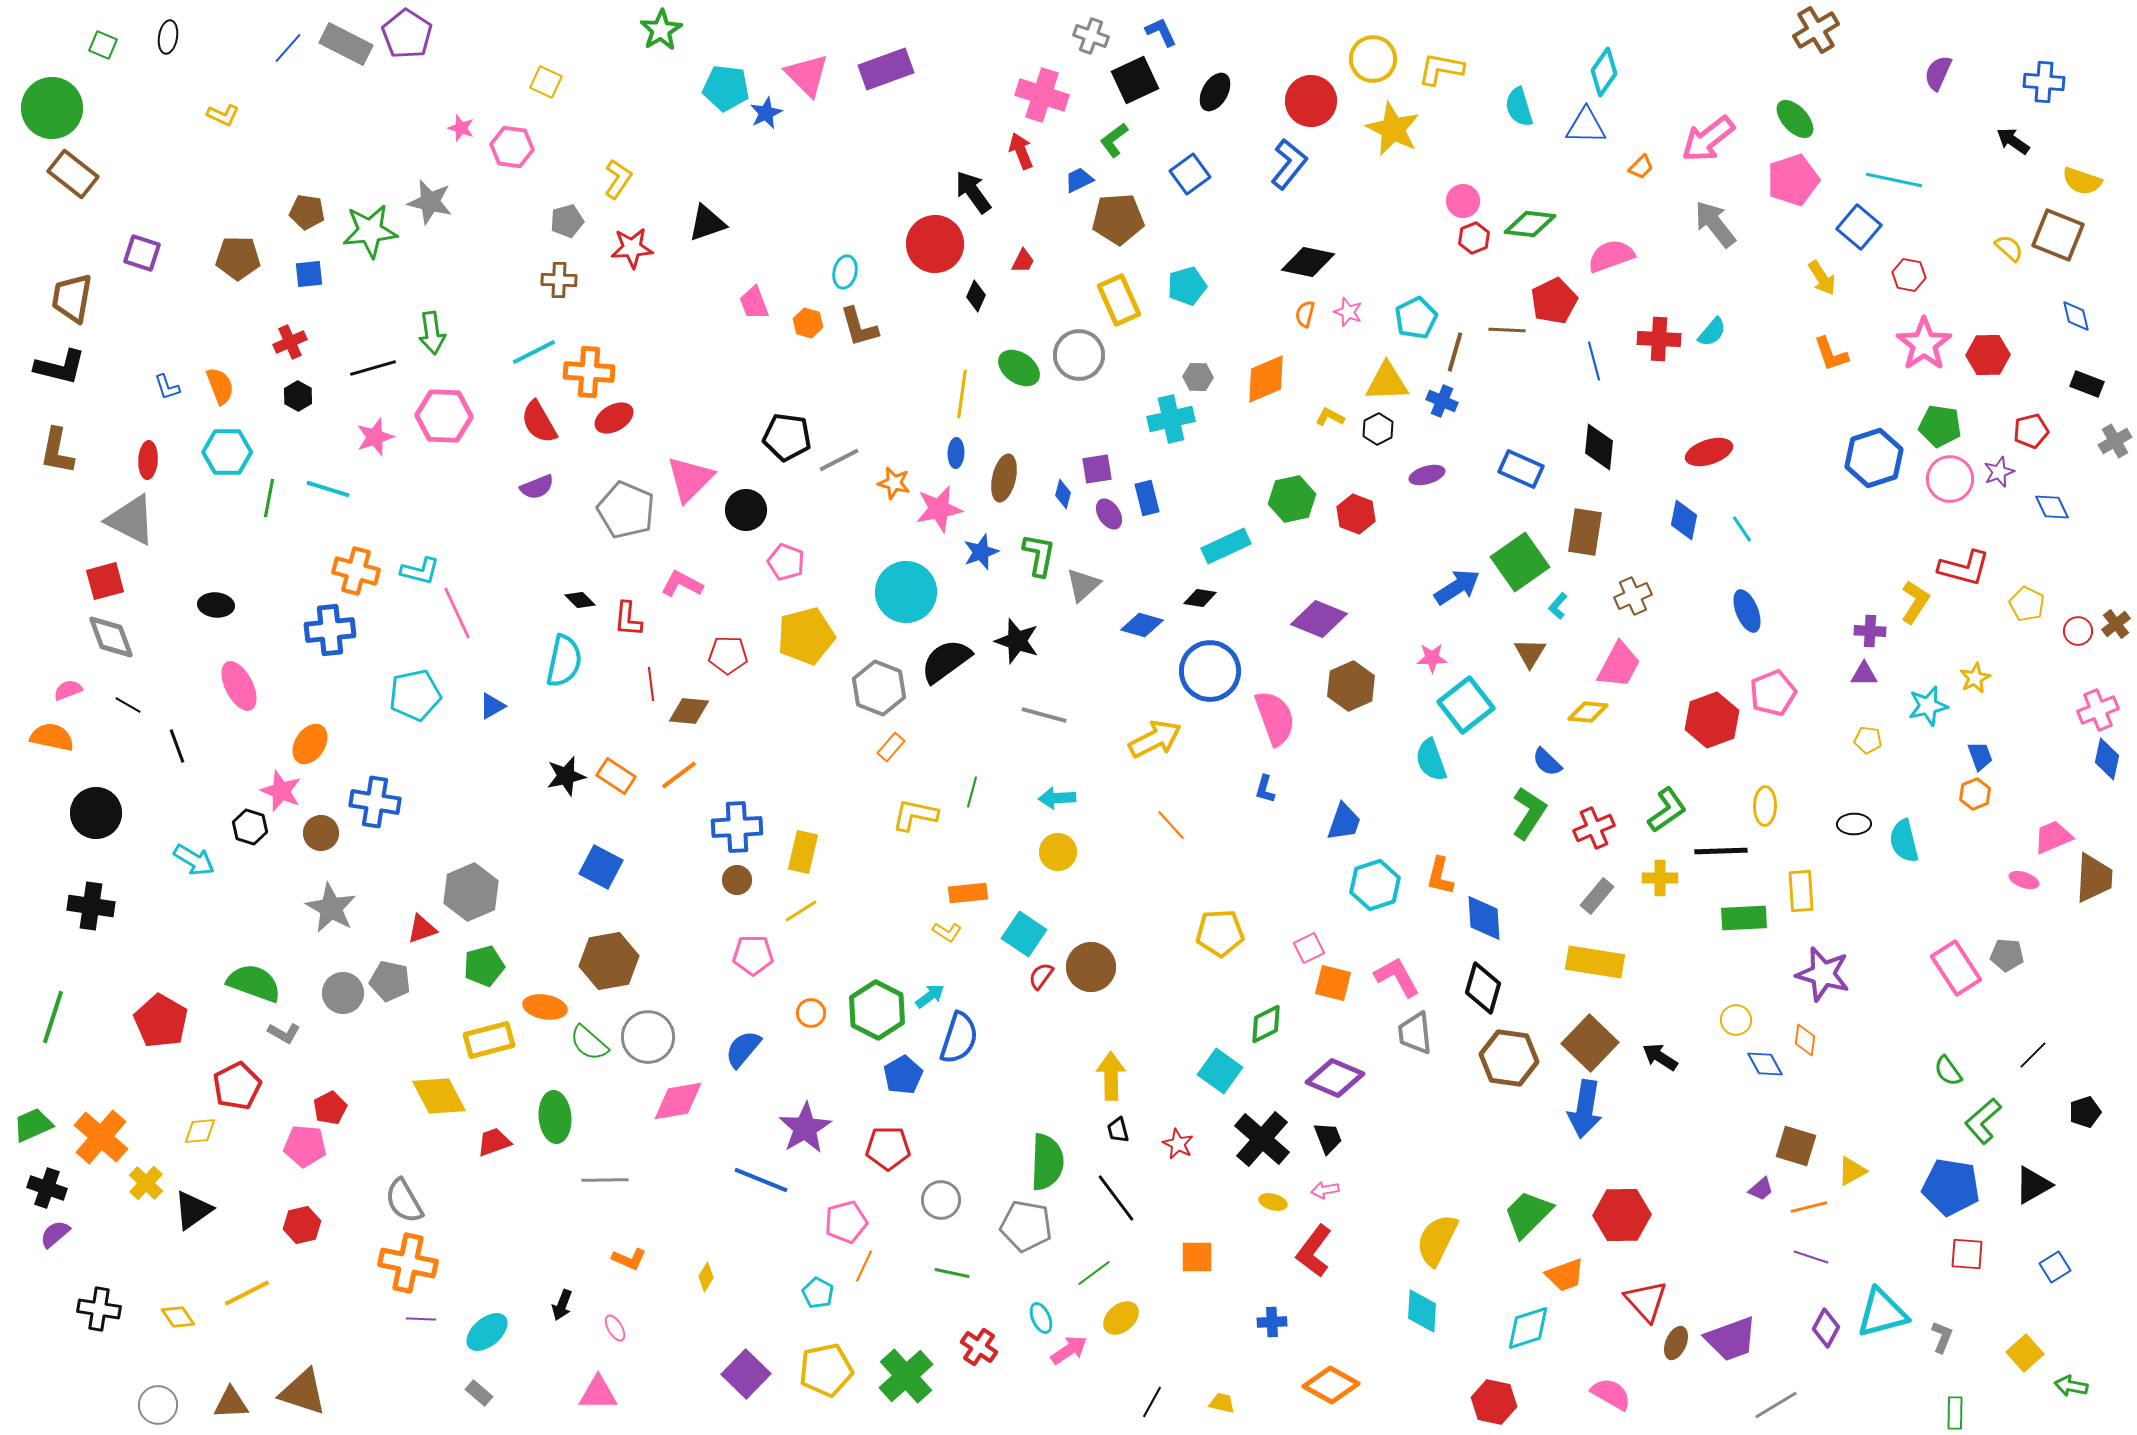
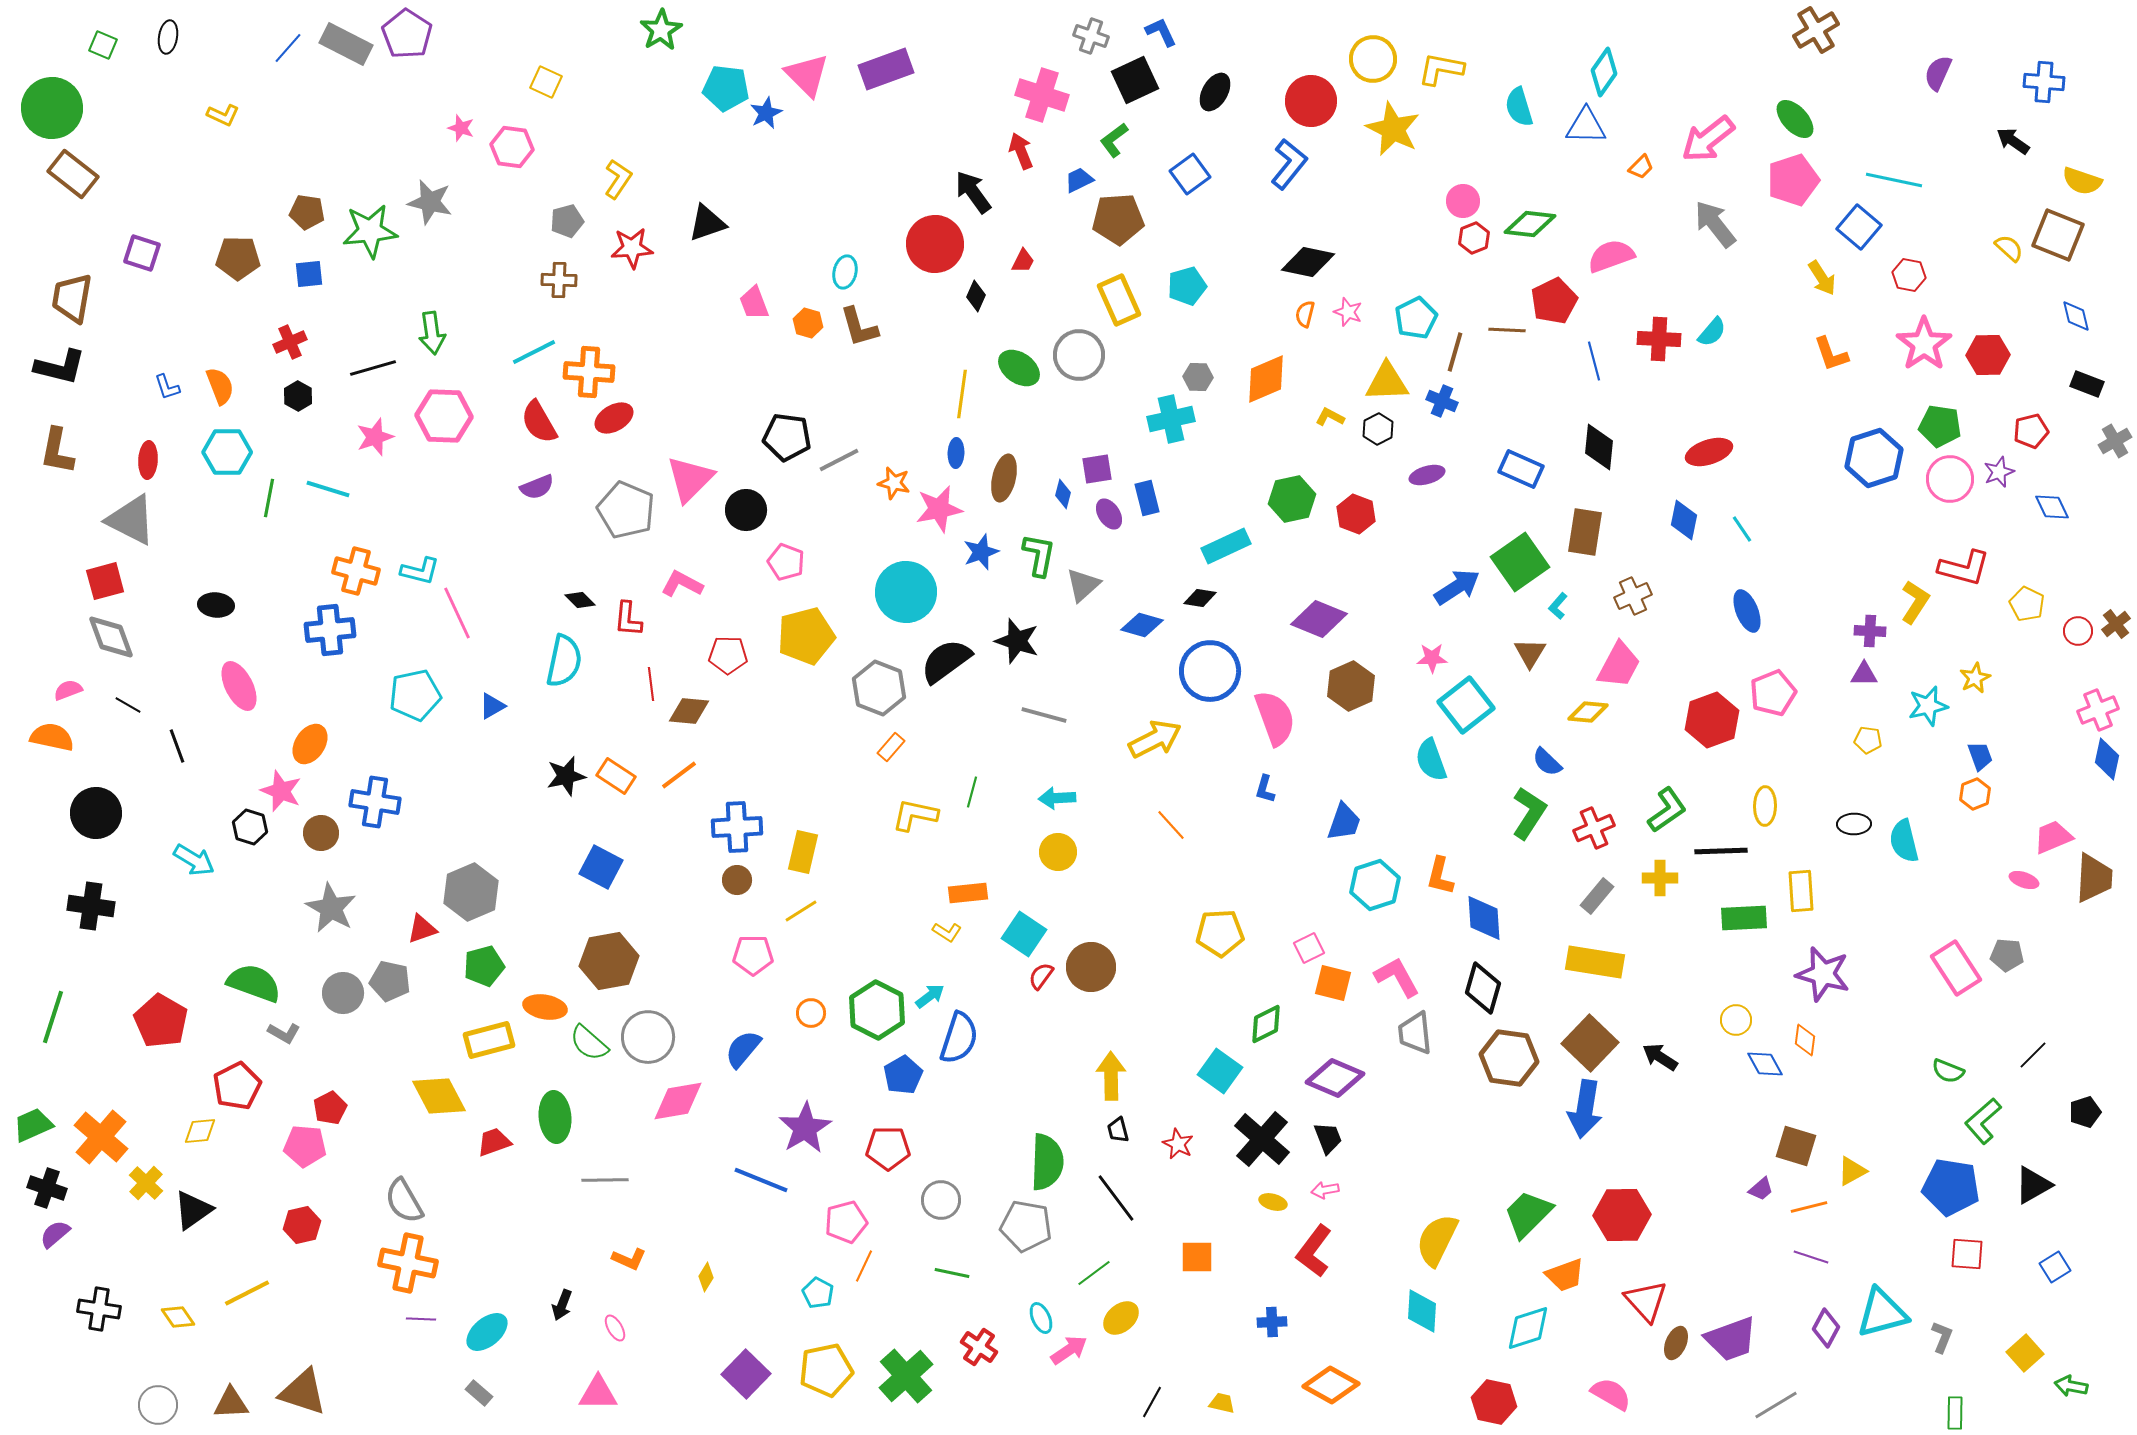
green semicircle at (1948, 1071): rotated 32 degrees counterclockwise
